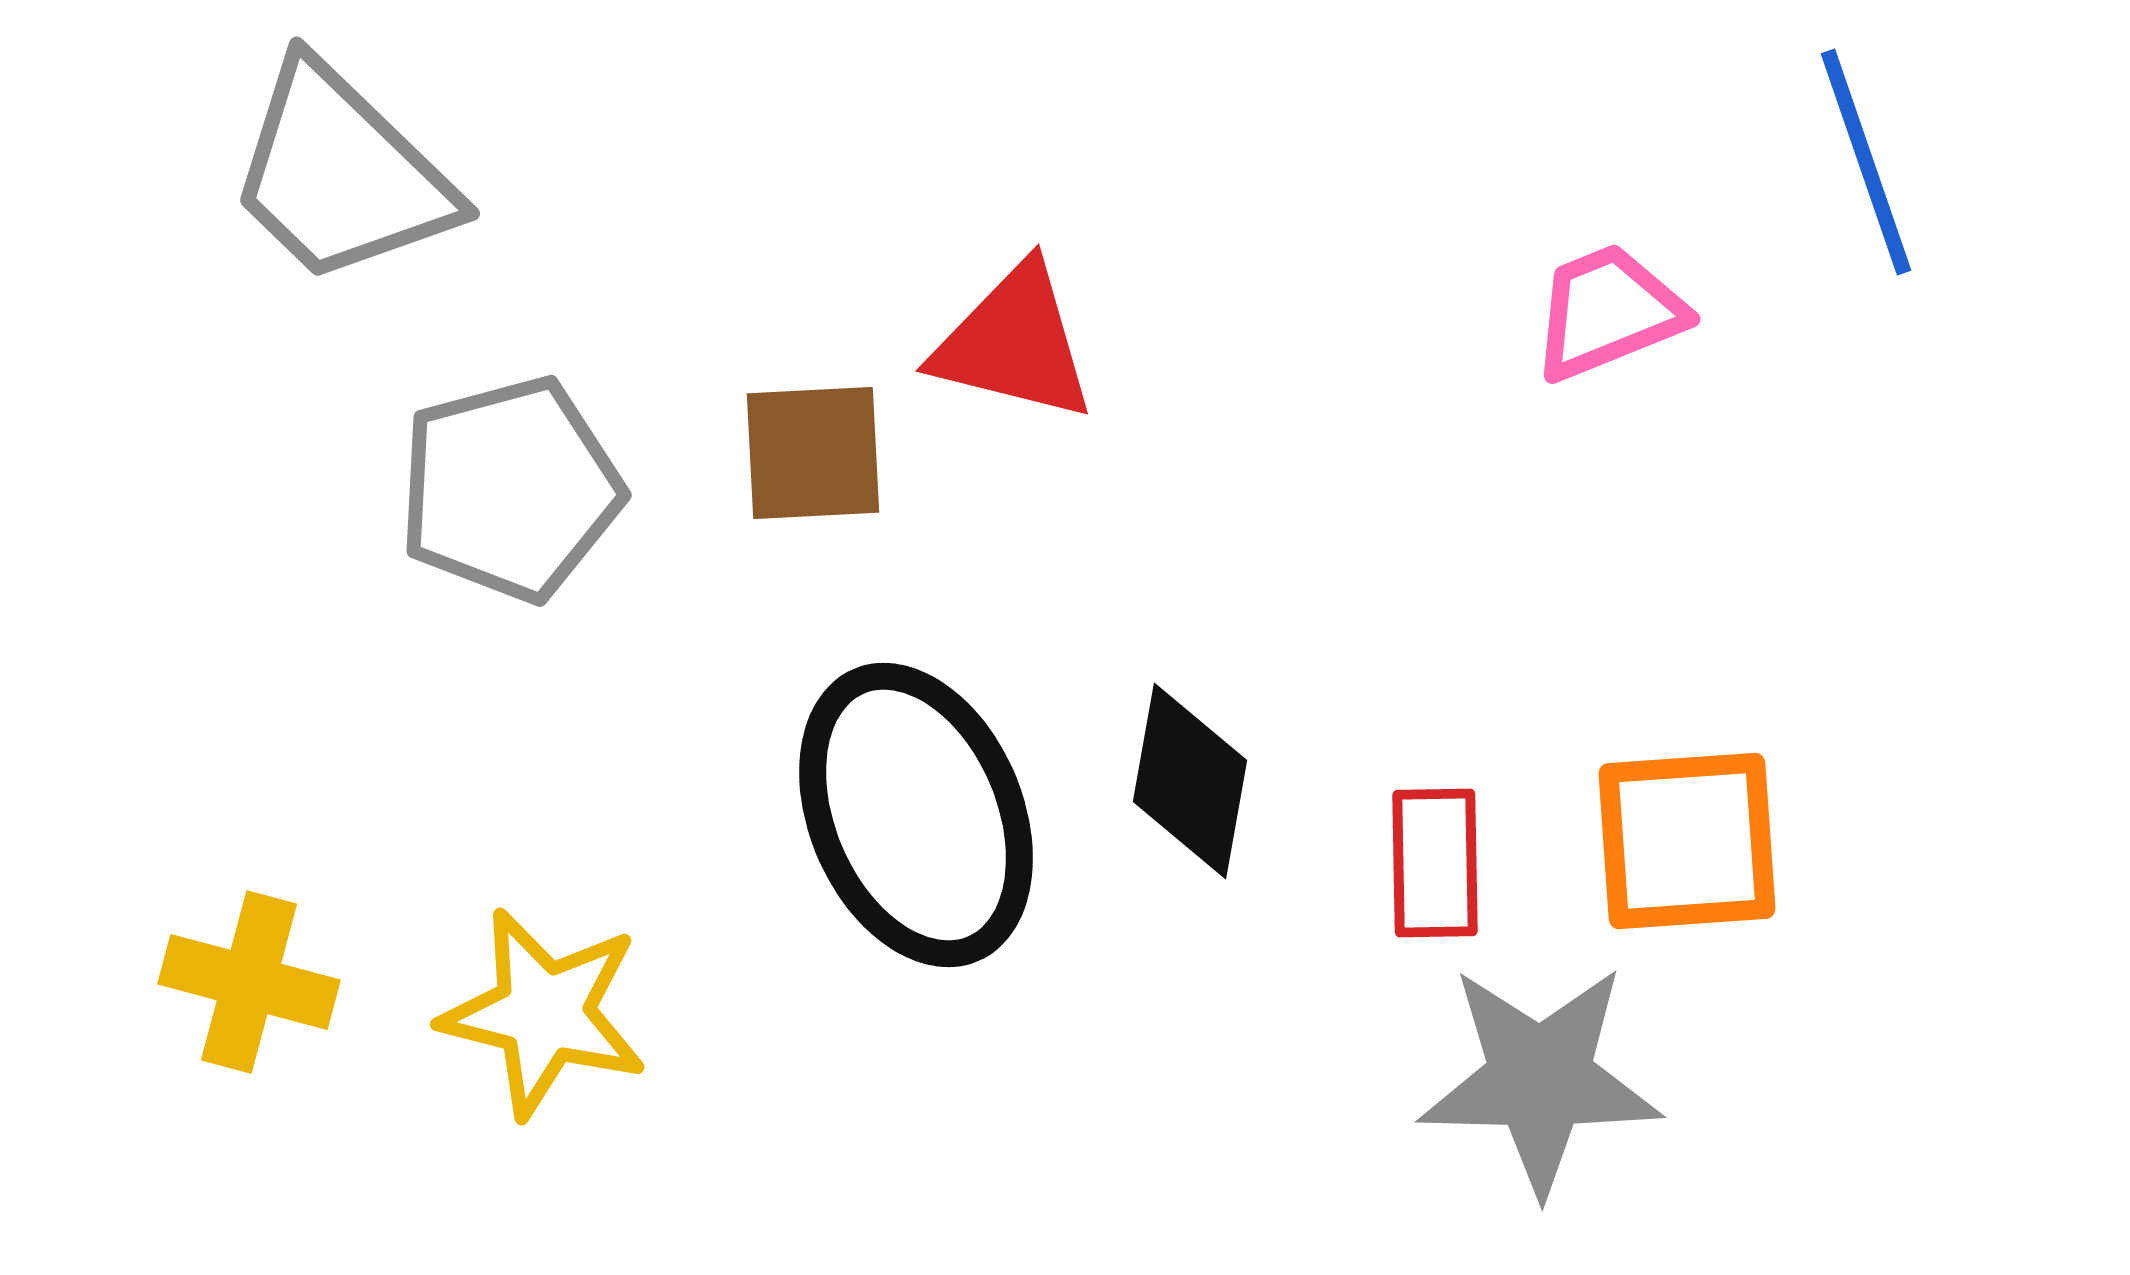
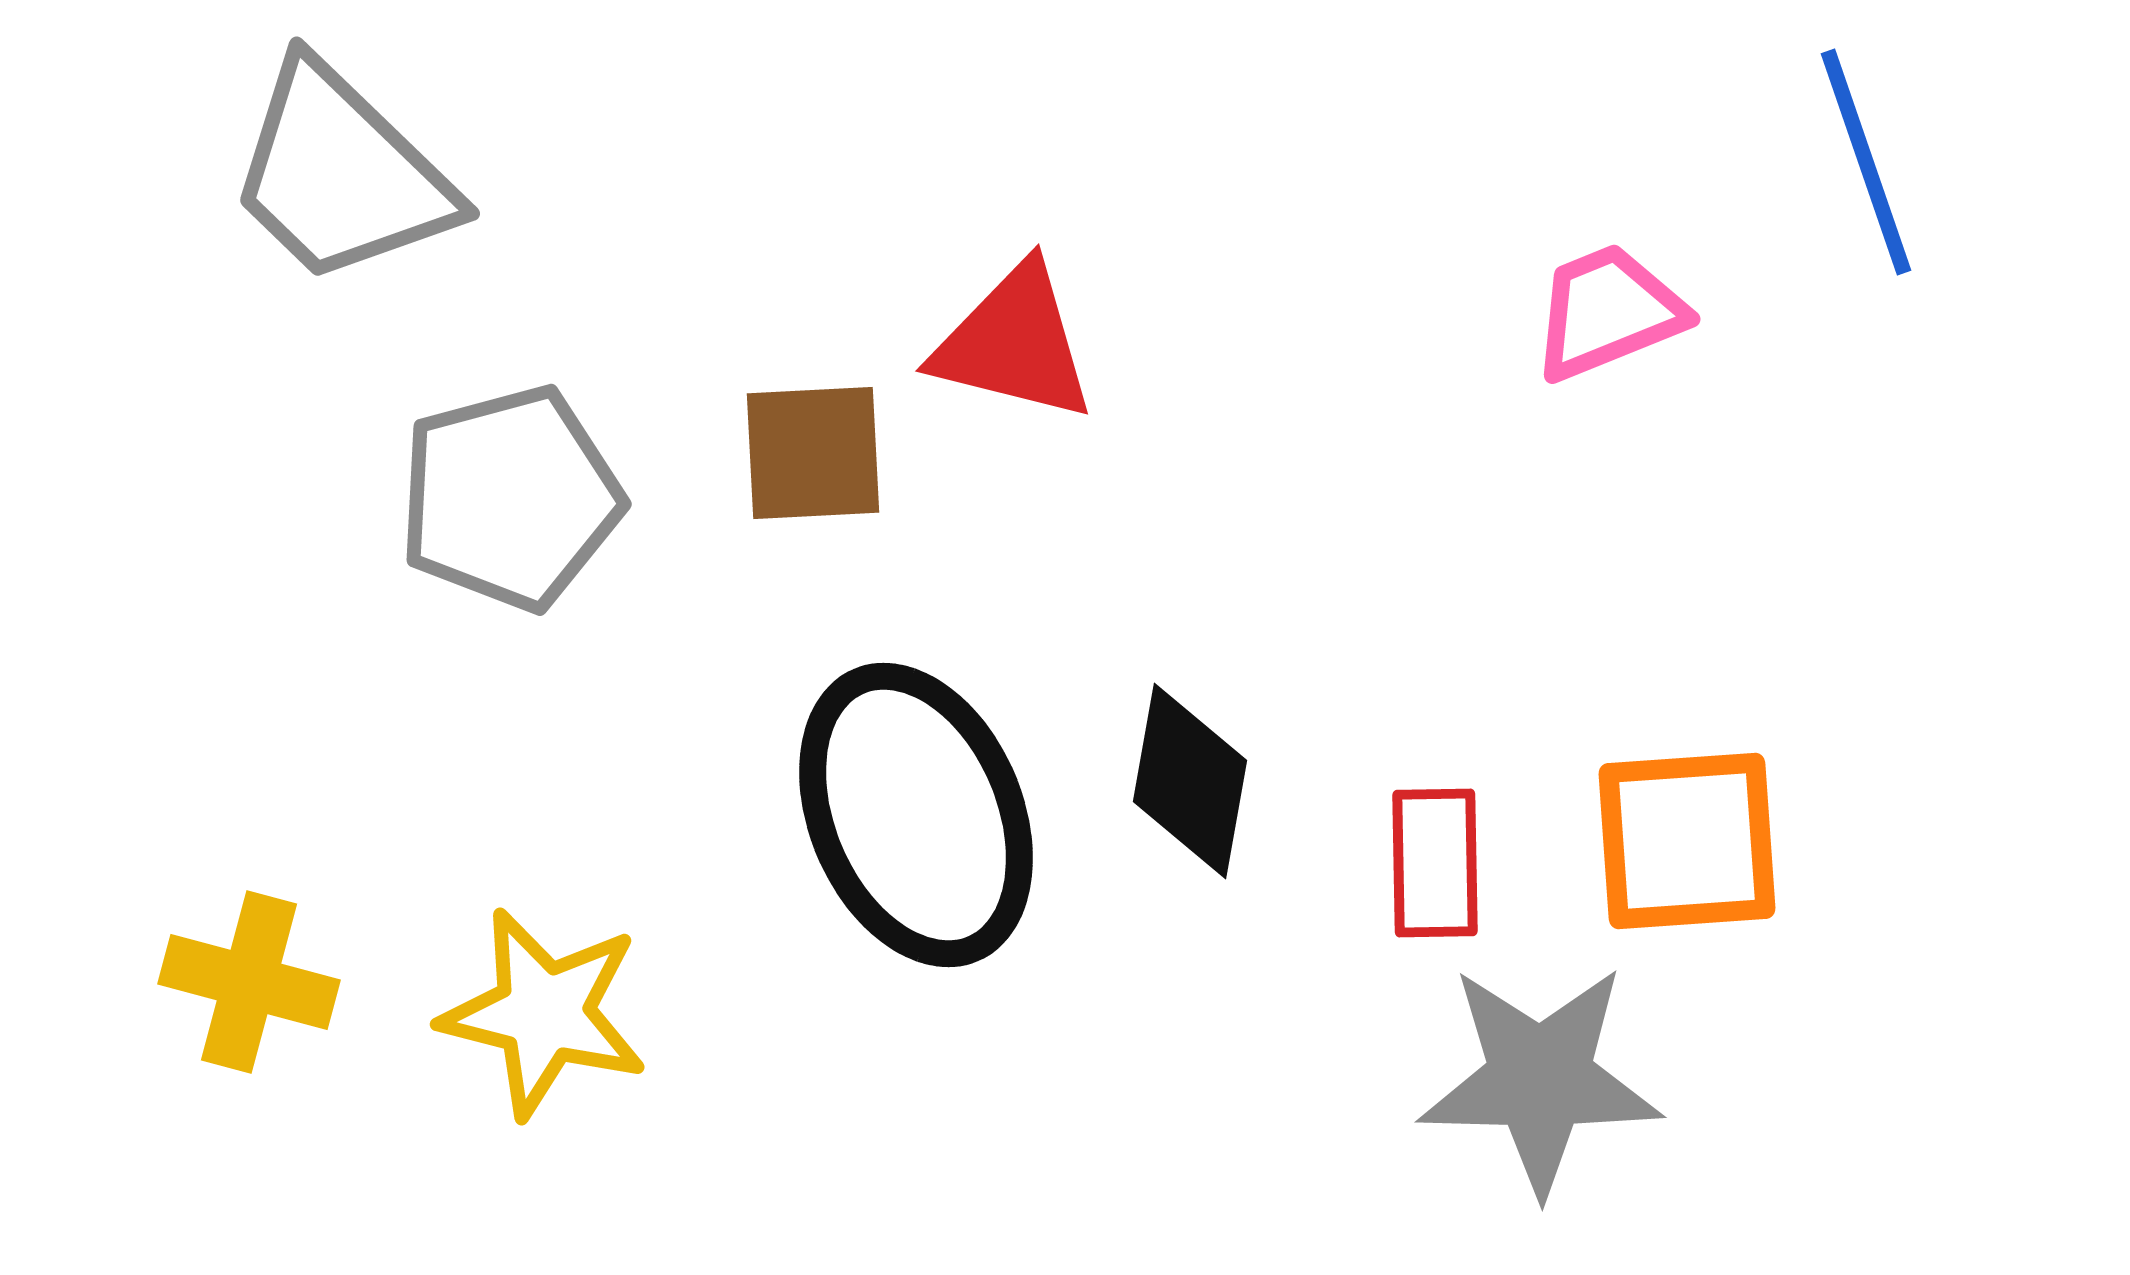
gray pentagon: moved 9 px down
